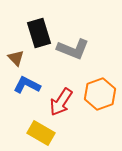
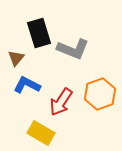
brown triangle: rotated 24 degrees clockwise
